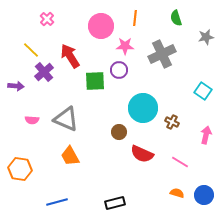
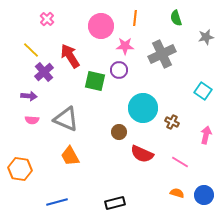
green square: rotated 15 degrees clockwise
purple arrow: moved 13 px right, 10 px down
